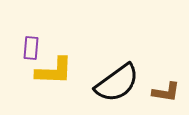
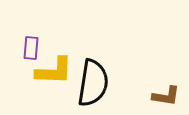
black semicircle: moved 24 px left; rotated 45 degrees counterclockwise
brown L-shape: moved 4 px down
